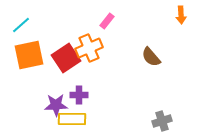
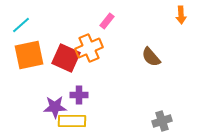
red square: rotated 32 degrees counterclockwise
purple star: moved 1 px left, 2 px down
yellow rectangle: moved 2 px down
